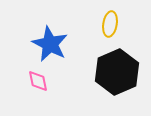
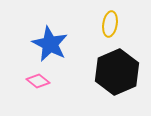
pink diamond: rotated 40 degrees counterclockwise
